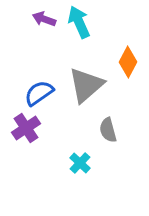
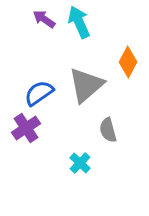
purple arrow: rotated 15 degrees clockwise
